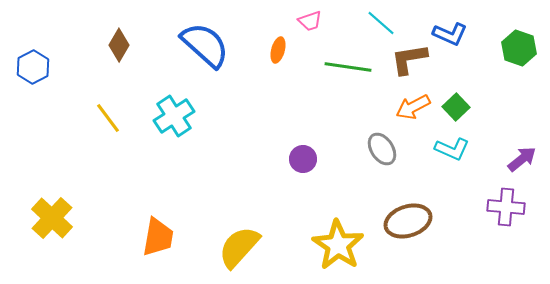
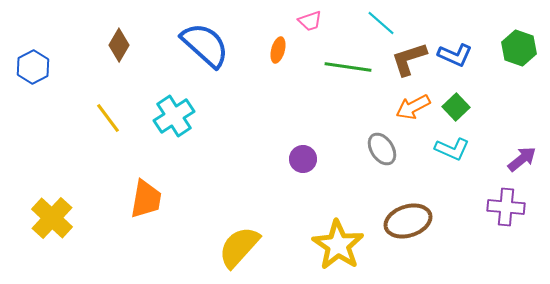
blue L-shape: moved 5 px right, 21 px down
brown L-shape: rotated 9 degrees counterclockwise
orange trapezoid: moved 12 px left, 38 px up
